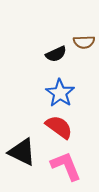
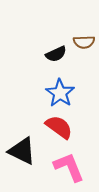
black triangle: moved 1 px up
pink L-shape: moved 3 px right, 1 px down
